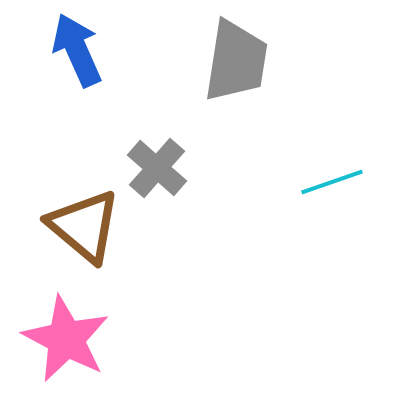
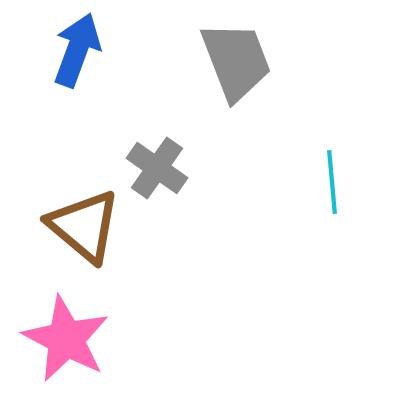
blue arrow: rotated 44 degrees clockwise
gray trapezoid: rotated 30 degrees counterclockwise
gray cross: rotated 6 degrees counterclockwise
cyan line: rotated 76 degrees counterclockwise
